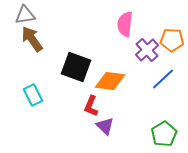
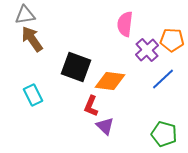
green pentagon: rotated 25 degrees counterclockwise
